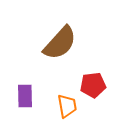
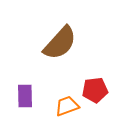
red pentagon: moved 2 px right, 5 px down
orange trapezoid: rotated 100 degrees counterclockwise
